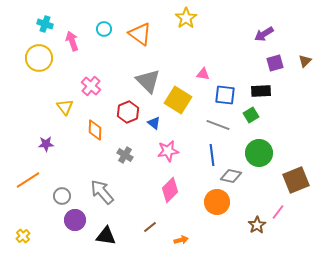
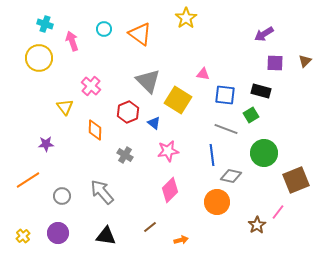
purple square: rotated 18 degrees clockwise
black rectangle: rotated 18 degrees clockwise
gray line: moved 8 px right, 4 px down
green circle: moved 5 px right
purple circle: moved 17 px left, 13 px down
